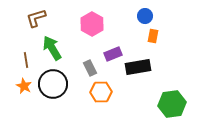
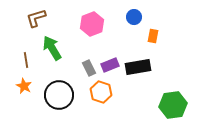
blue circle: moved 11 px left, 1 px down
pink hexagon: rotated 10 degrees clockwise
purple rectangle: moved 3 px left, 11 px down
gray rectangle: moved 1 px left
black circle: moved 6 px right, 11 px down
orange hexagon: rotated 20 degrees clockwise
green hexagon: moved 1 px right, 1 px down
